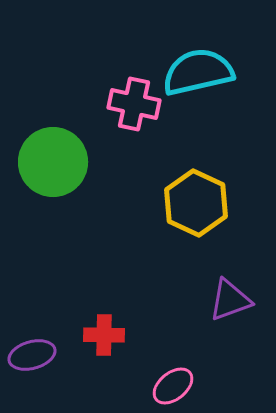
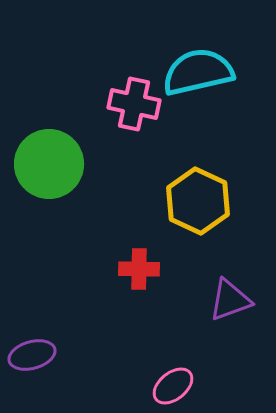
green circle: moved 4 px left, 2 px down
yellow hexagon: moved 2 px right, 2 px up
red cross: moved 35 px right, 66 px up
